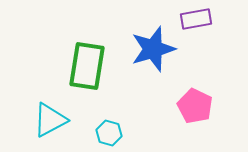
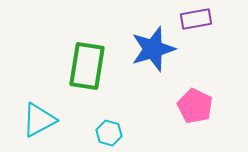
cyan triangle: moved 11 px left
